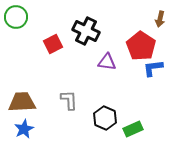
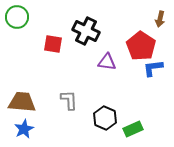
green circle: moved 1 px right
red square: rotated 36 degrees clockwise
brown trapezoid: rotated 8 degrees clockwise
